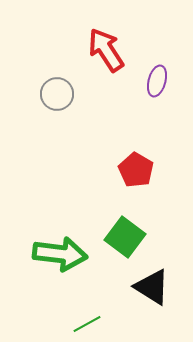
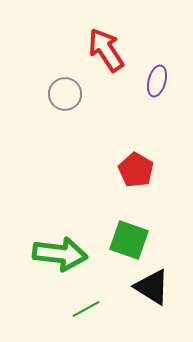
gray circle: moved 8 px right
green square: moved 4 px right, 3 px down; rotated 18 degrees counterclockwise
green line: moved 1 px left, 15 px up
